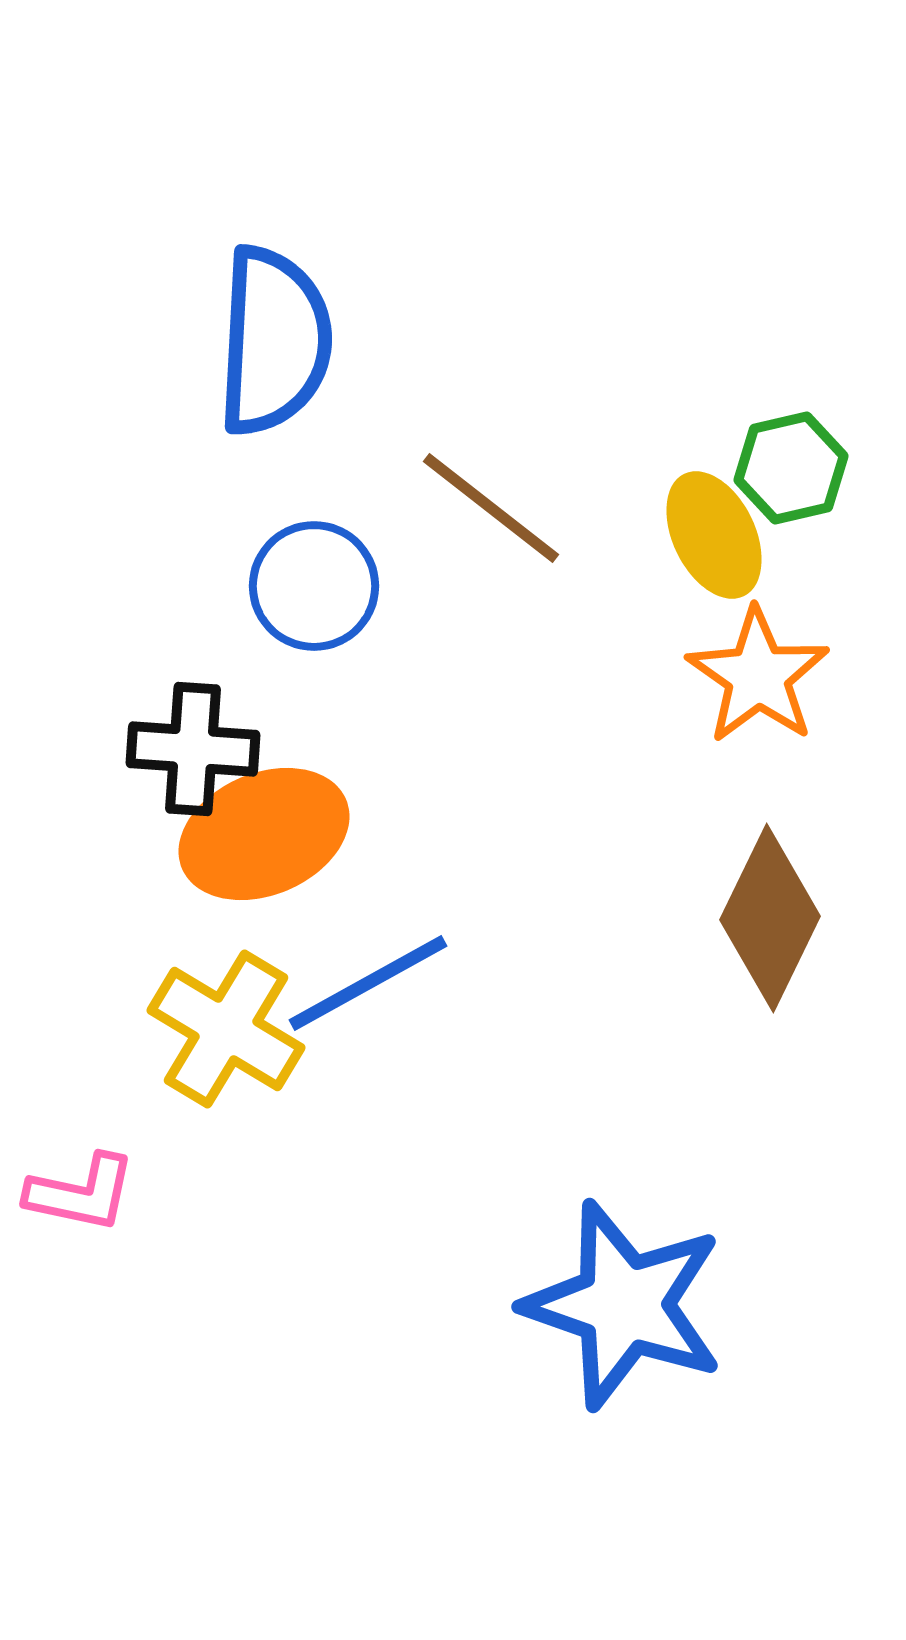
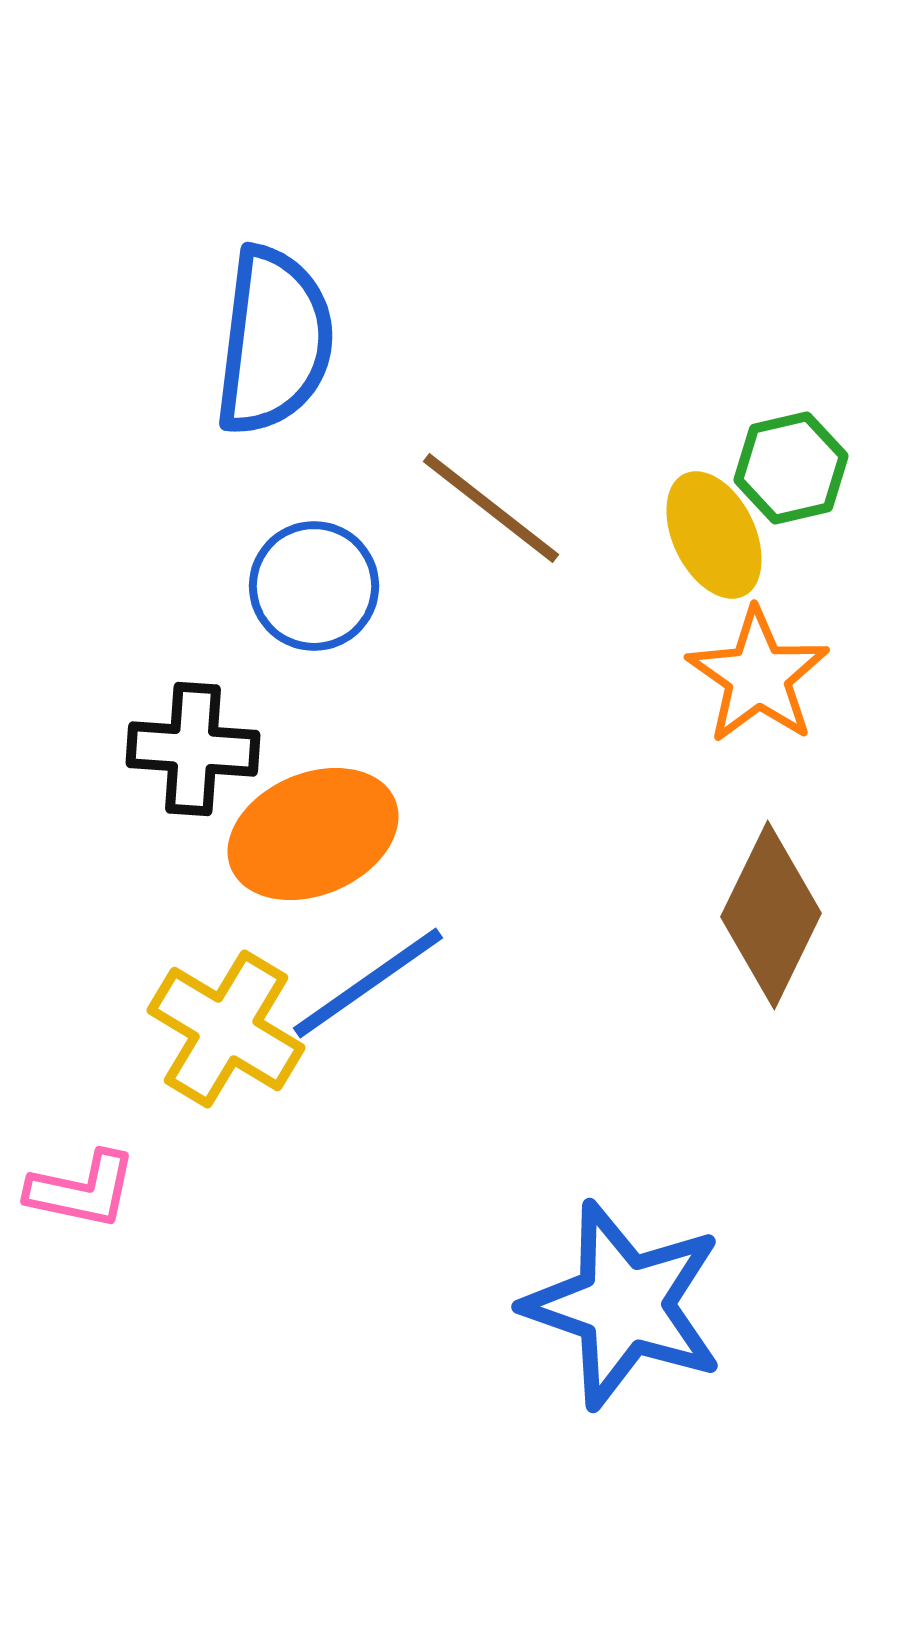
blue semicircle: rotated 4 degrees clockwise
orange ellipse: moved 49 px right
brown diamond: moved 1 px right, 3 px up
blue line: rotated 6 degrees counterclockwise
pink L-shape: moved 1 px right, 3 px up
